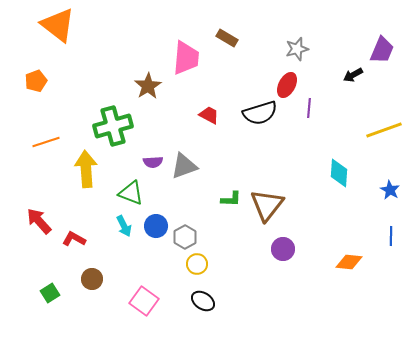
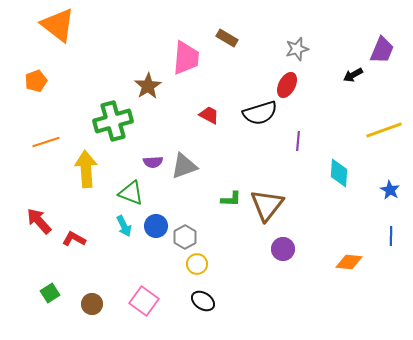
purple line: moved 11 px left, 33 px down
green cross: moved 5 px up
brown circle: moved 25 px down
